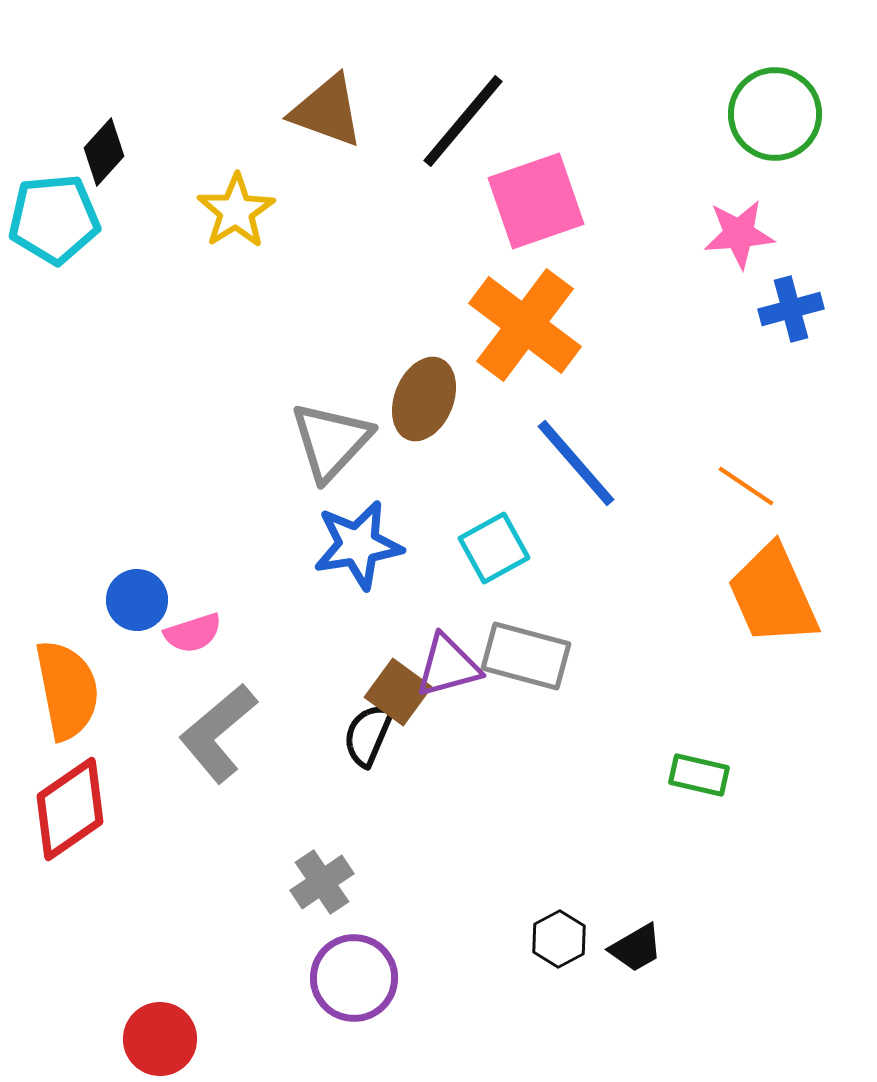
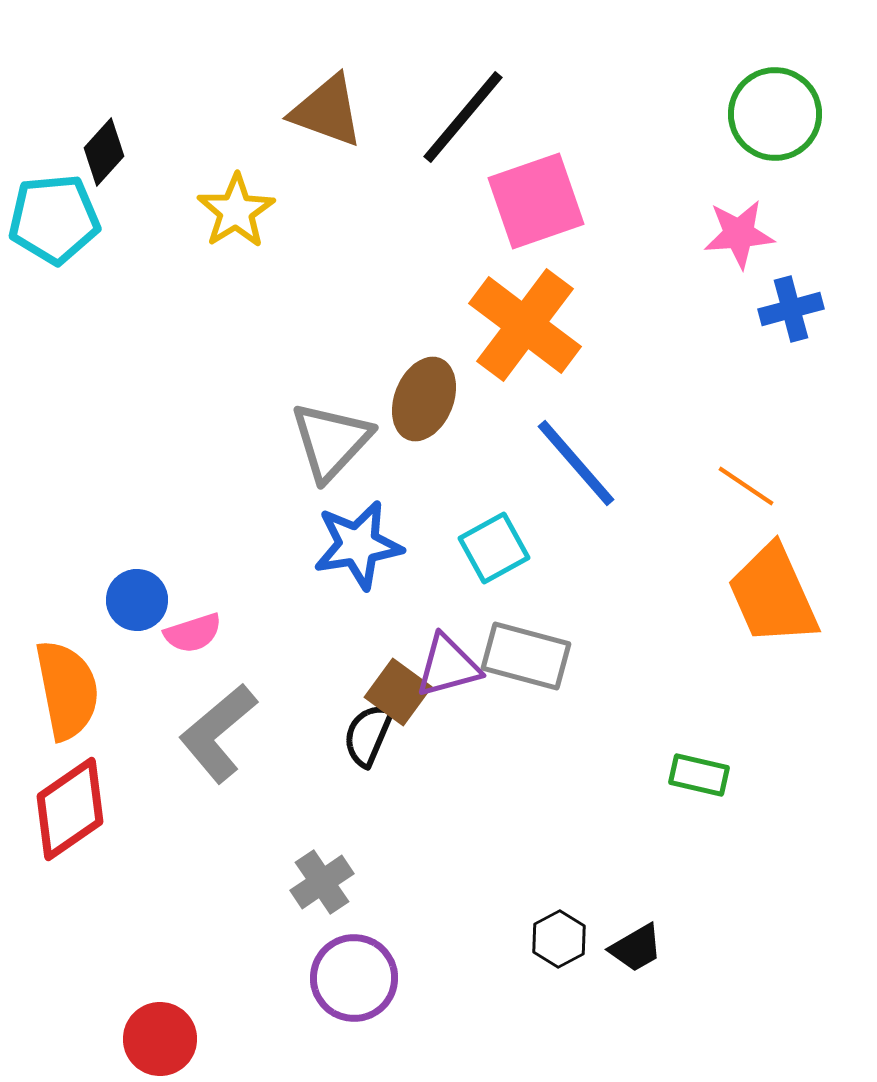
black line: moved 4 px up
